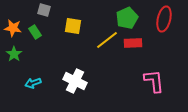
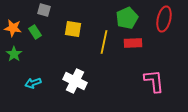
yellow square: moved 3 px down
yellow line: moved 3 px left, 2 px down; rotated 40 degrees counterclockwise
